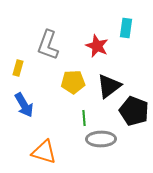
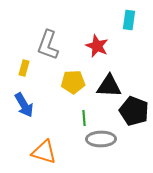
cyan rectangle: moved 3 px right, 8 px up
yellow rectangle: moved 6 px right
black triangle: rotated 40 degrees clockwise
